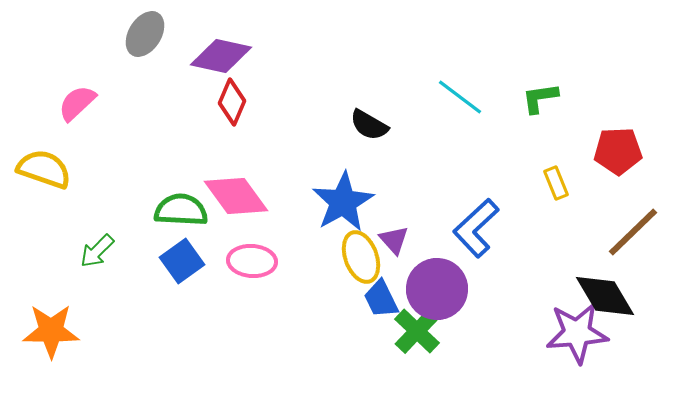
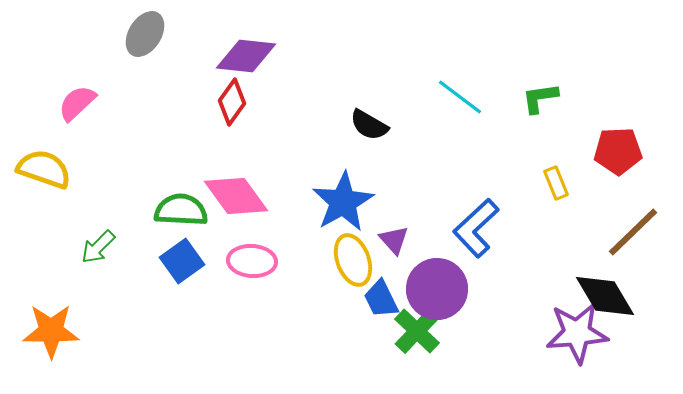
purple diamond: moved 25 px right; rotated 6 degrees counterclockwise
red diamond: rotated 12 degrees clockwise
green arrow: moved 1 px right, 4 px up
yellow ellipse: moved 8 px left, 3 px down
